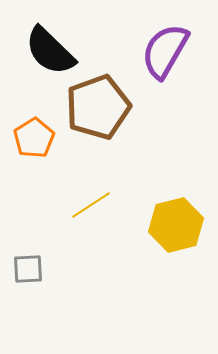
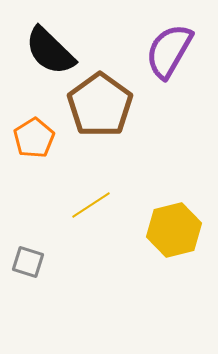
purple semicircle: moved 4 px right
brown pentagon: moved 2 px right, 2 px up; rotated 16 degrees counterclockwise
yellow hexagon: moved 2 px left, 5 px down
gray square: moved 7 px up; rotated 20 degrees clockwise
